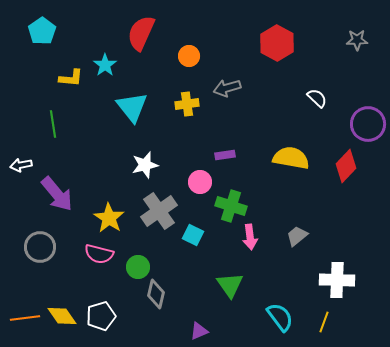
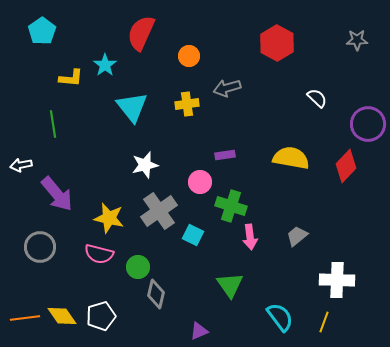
yellow star: rotated 20 degrees counterclockwise
